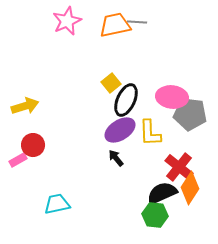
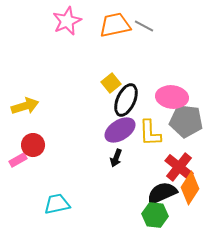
gray line: moved 7 px right, 4 px down; rotated 24 degrees clockwise
gray pentagon: moved 4 px left, 7 px down
black arrow: rotated 120 degrees counterclockwise
